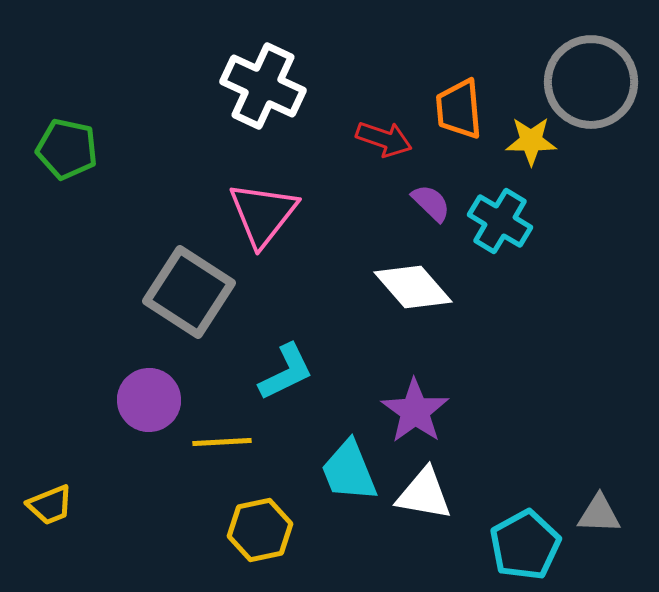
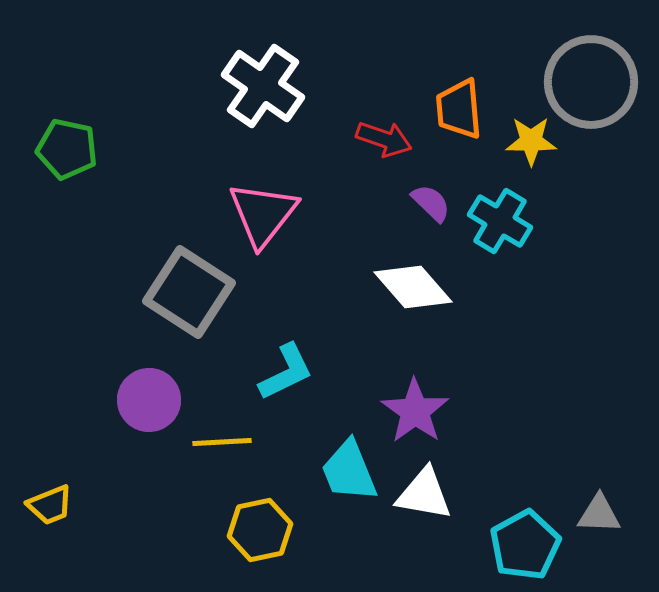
white cross: rotated 10 degrees clockwise
